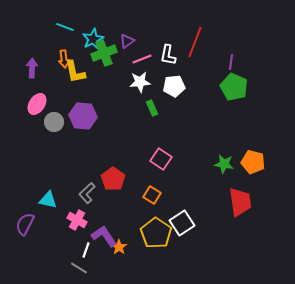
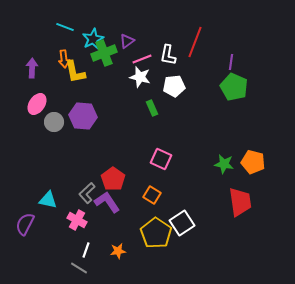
white star: moved 5 px up; rotated 20 degrees clockwise
pink square: rotated 10 degrees counterclockwise
purple L-shape: moved 3 px right, 34 px up
orange star: moved 1 px left, 4 px down; rotated 28 degrees clockwise
